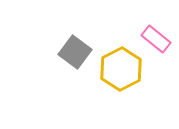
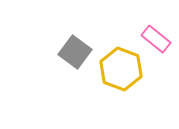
yellow hexagon: rotated 12 degrees counterclockwise
